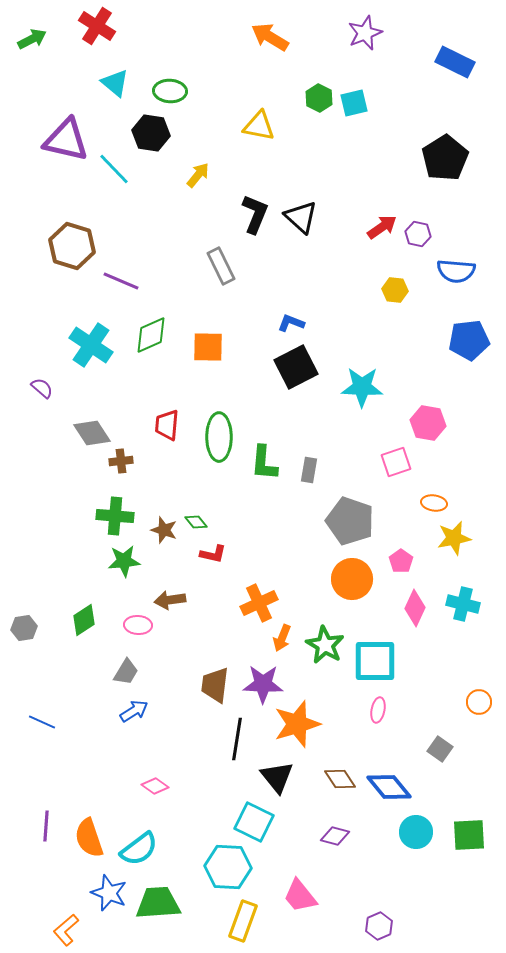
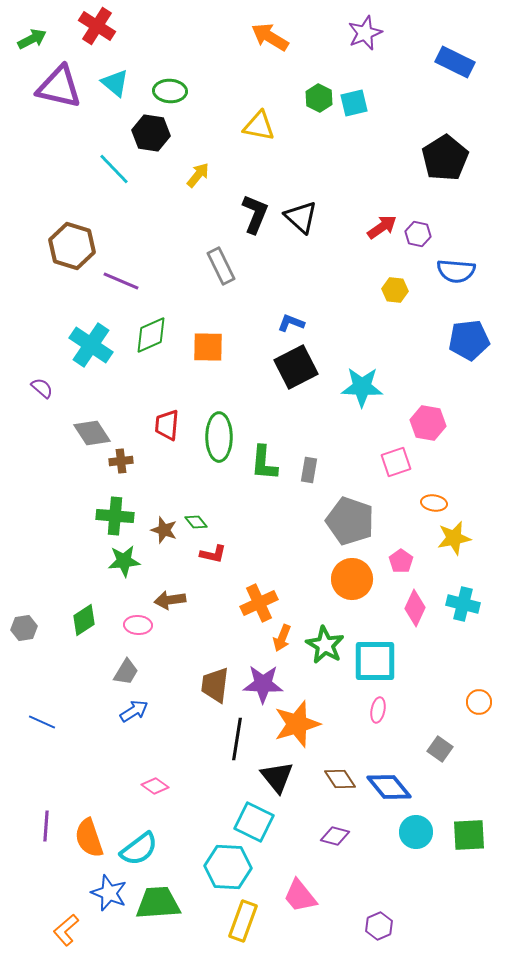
purple triangle at (66, 140): moved 7 px left, 53 px up
